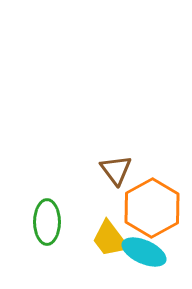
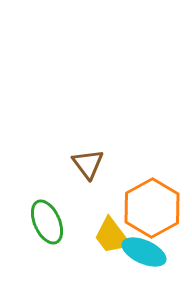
brown triangle: moved 28 px left, 6 px up
green ellipse: rotated 24 degrees counterclockwise
yellow trapezoid: moved 2 px right, 3 px up
